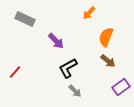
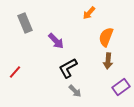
gray rectangle: moved 4 px down; rotated 42 degrees clockwise
brown arrow: rotated 56 degrees clockwise
